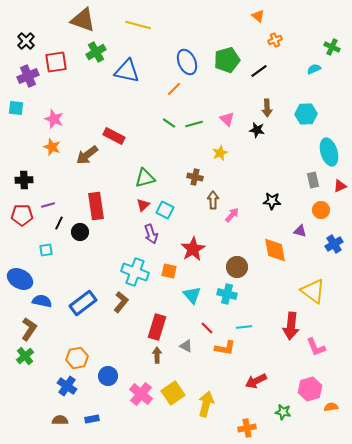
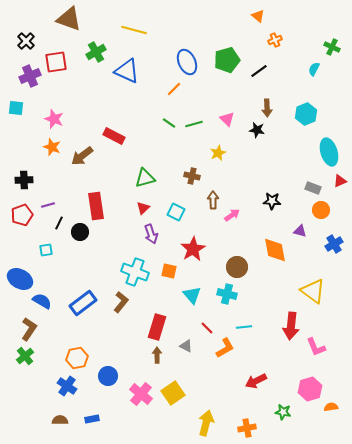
brown triangle at (83, 20): moved 14 px left, 1 px up
yellow line at (138, 25): moved 4 px left, 5 px down
cyan semicircle at (314, 69): rotated 40 degrees counterclockwise
blue triangle at (127, 71): rotated 12 degrees clockwise
purple cross at (28, 76): moved 2 px right
cyan hexagon at (306, 114): rotated 20 degrees counterclockwise
yellow star at (220, 153): moved 2 px left
brown arrow at (87, 155): moved 5 px left, 1 px down
brown cross at (195, 177): moved 3 px left, 1 px up
gray rectangle at (313, 180): moved 8 px down; rotated 56 degrees counterclockwise
red triangle at (340, 186): moved 5 px up
red triangle at (143, 205): moved 3 px down
cyan square at (165, 210): moved 11 px right, 2 px down
red pentagon at (22, 215): rotated 20 degrees counterclockwise
pink arrow at (232, 215): rotated 14 degrees clockwise
blue semicircle at (42, 301): rotated 18 degrees clockwise
orange L-shape at (225, 348): rotated 40 degrees counterclockwise
yellow arrow at (206, 404): moved 19 px down
